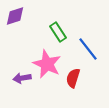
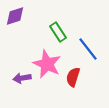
red semicircle: moved 1 px up
